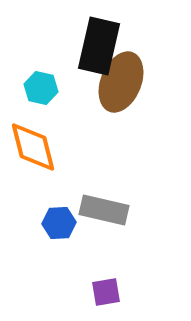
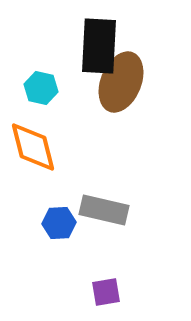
black rectangle: rotated 10 degrees counterclockwise
